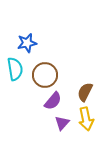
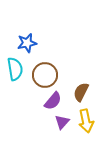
brown semicircle: moved 4 px left
yellow arrow: moved 2 px down
purple triangle: moved 1 px up
